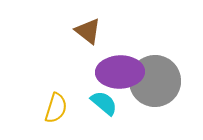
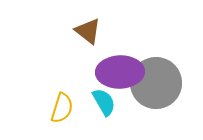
gray circle: moved 1 px right, 2 px down
cyan semicircle: moved 1 px up; rotated 20 degrees clockwise
yellow semicircle: moved 6 px right
